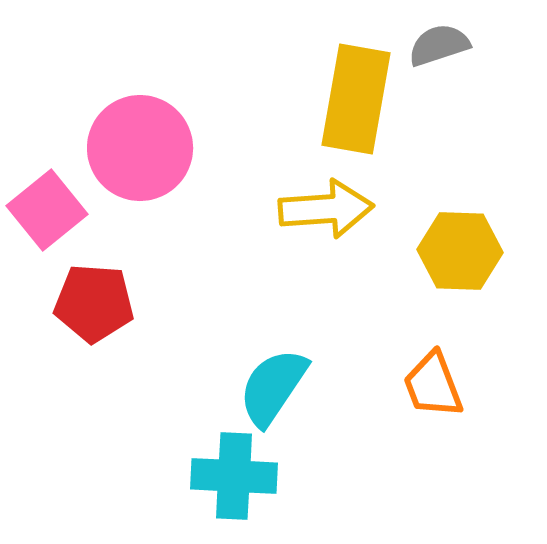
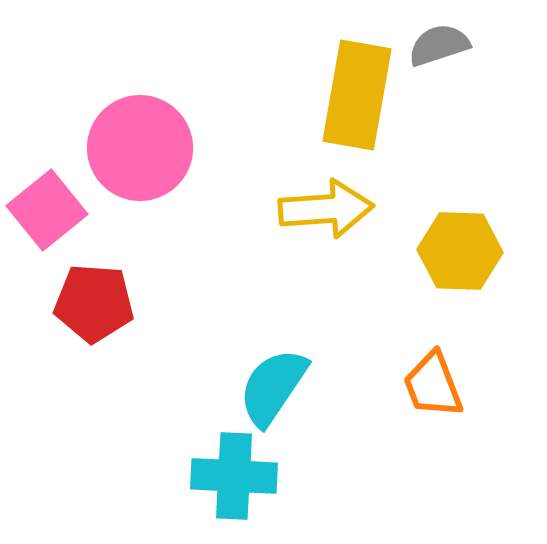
yellow rectangle: moved 1 px right, 4 px up
